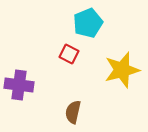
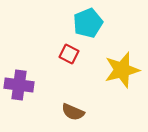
brown semicircle: rotated 80 degrees counterclockwise
